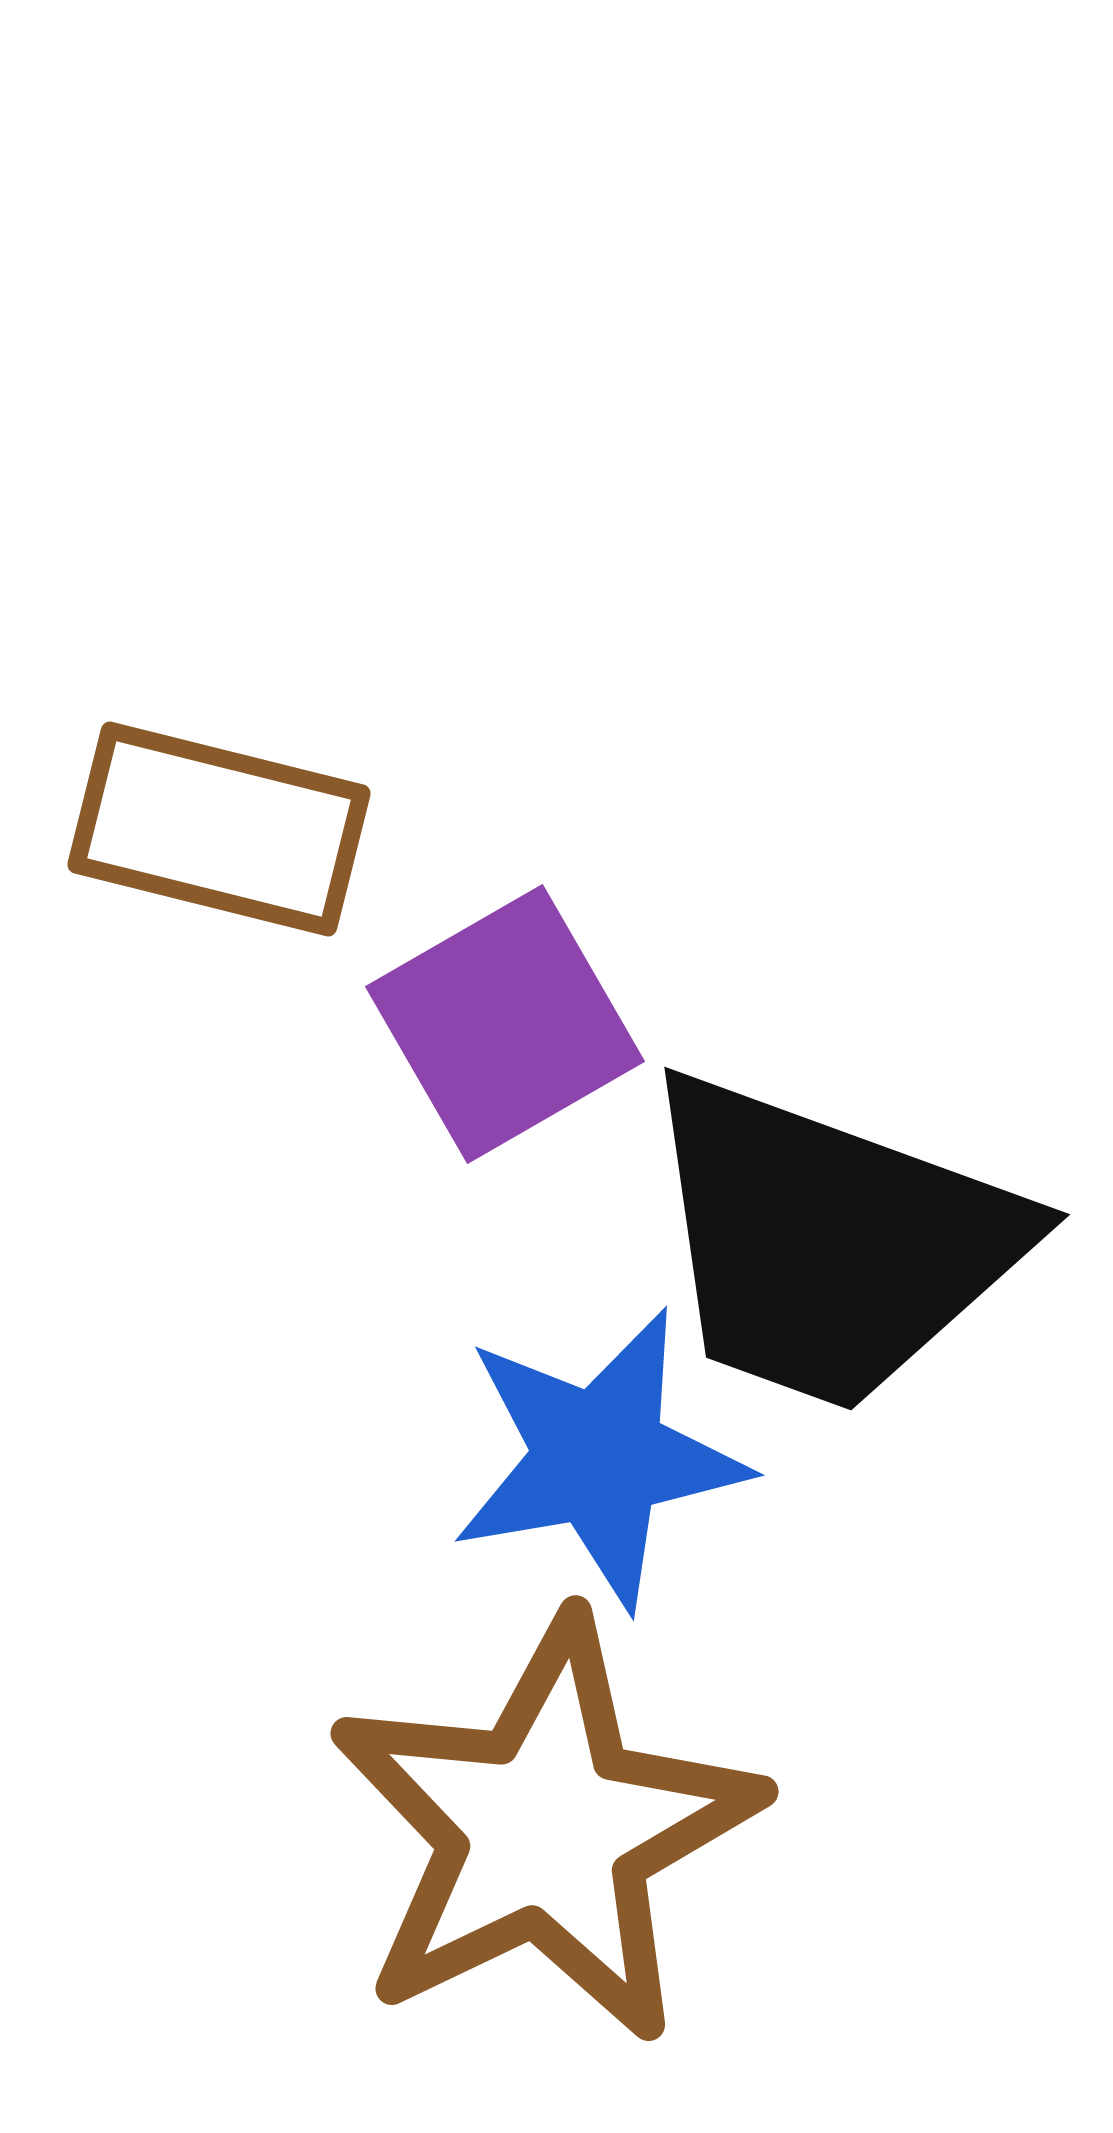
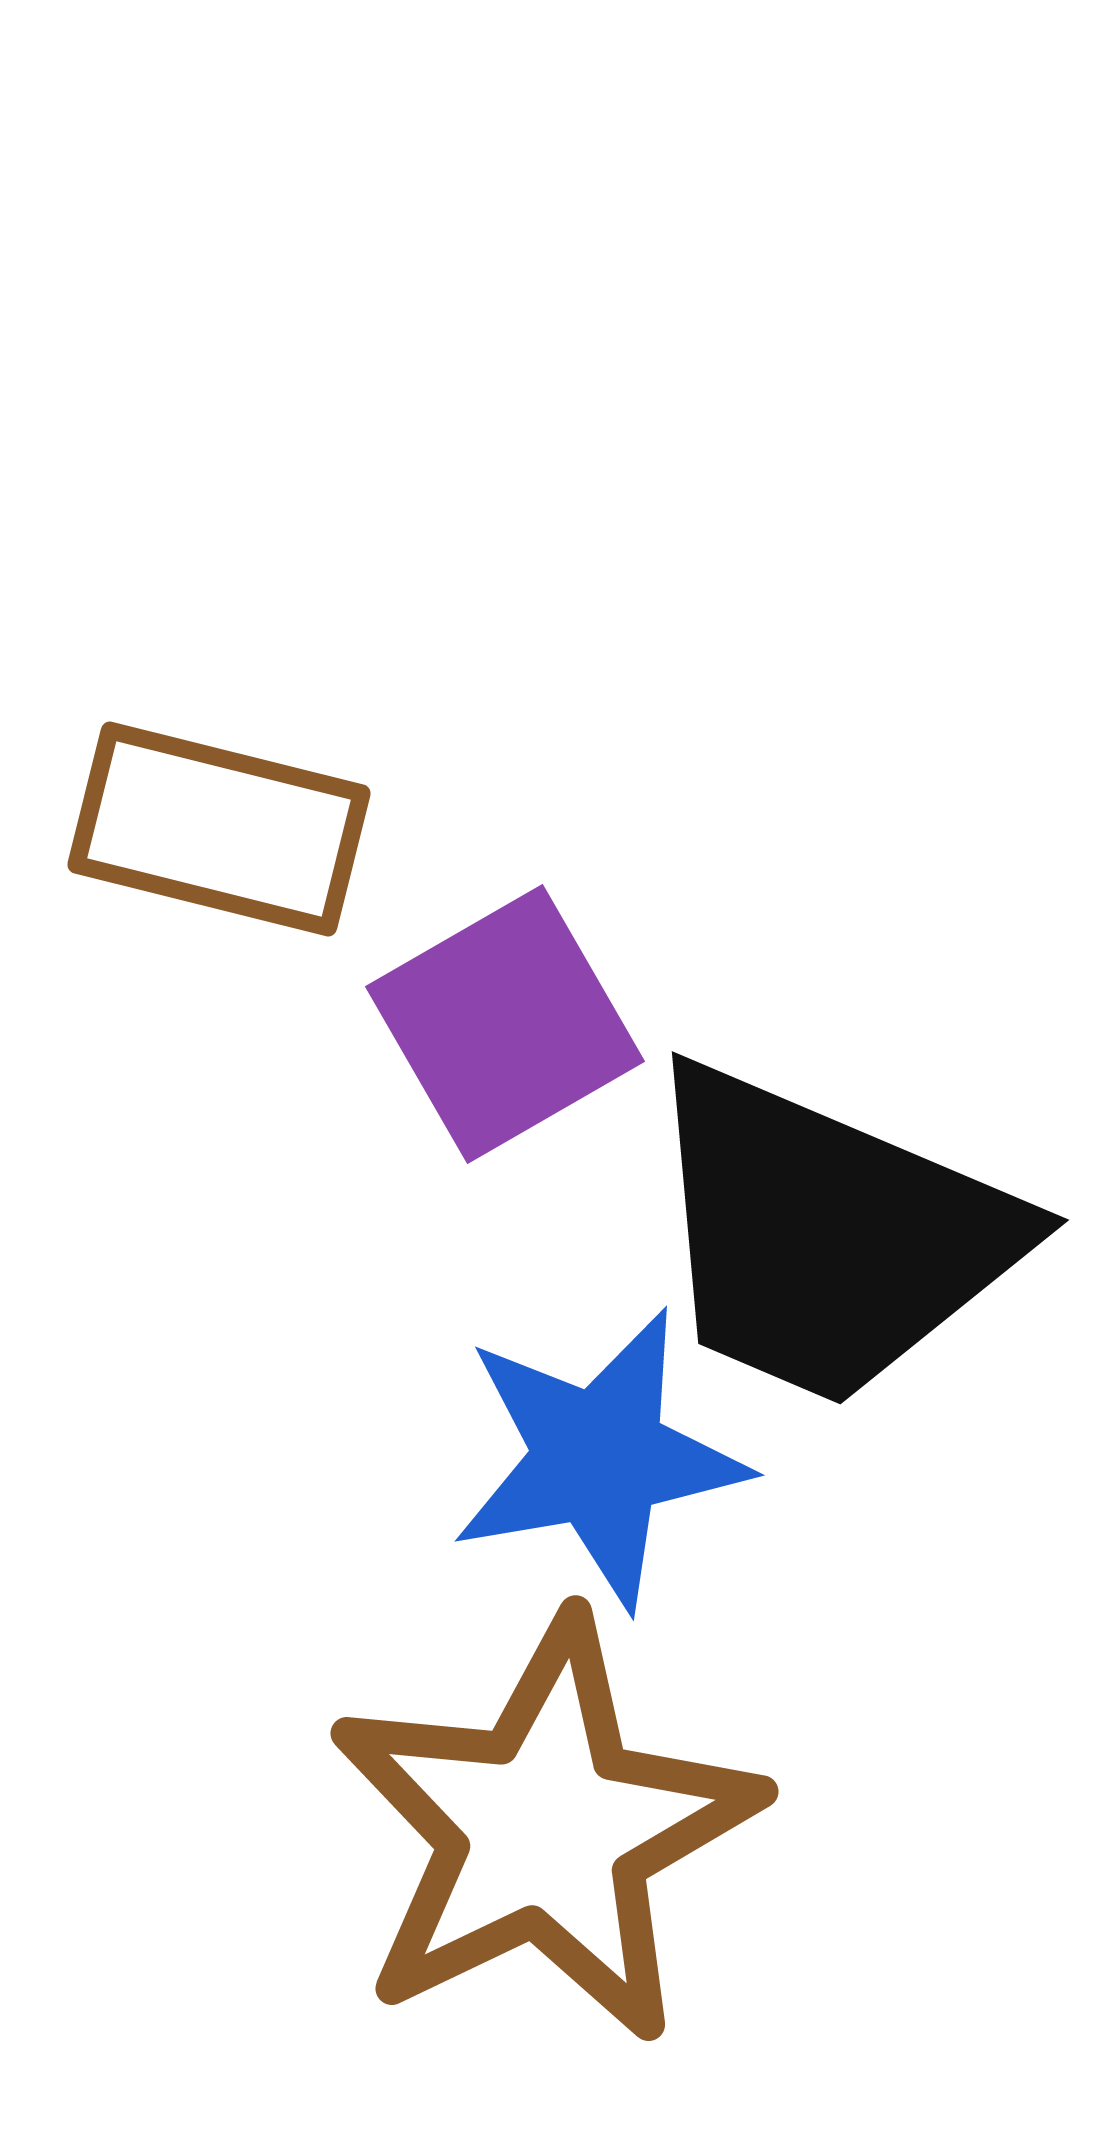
black trapezoid: moved 2 px left, 7 px up; rotated 3 degrees clockwise
